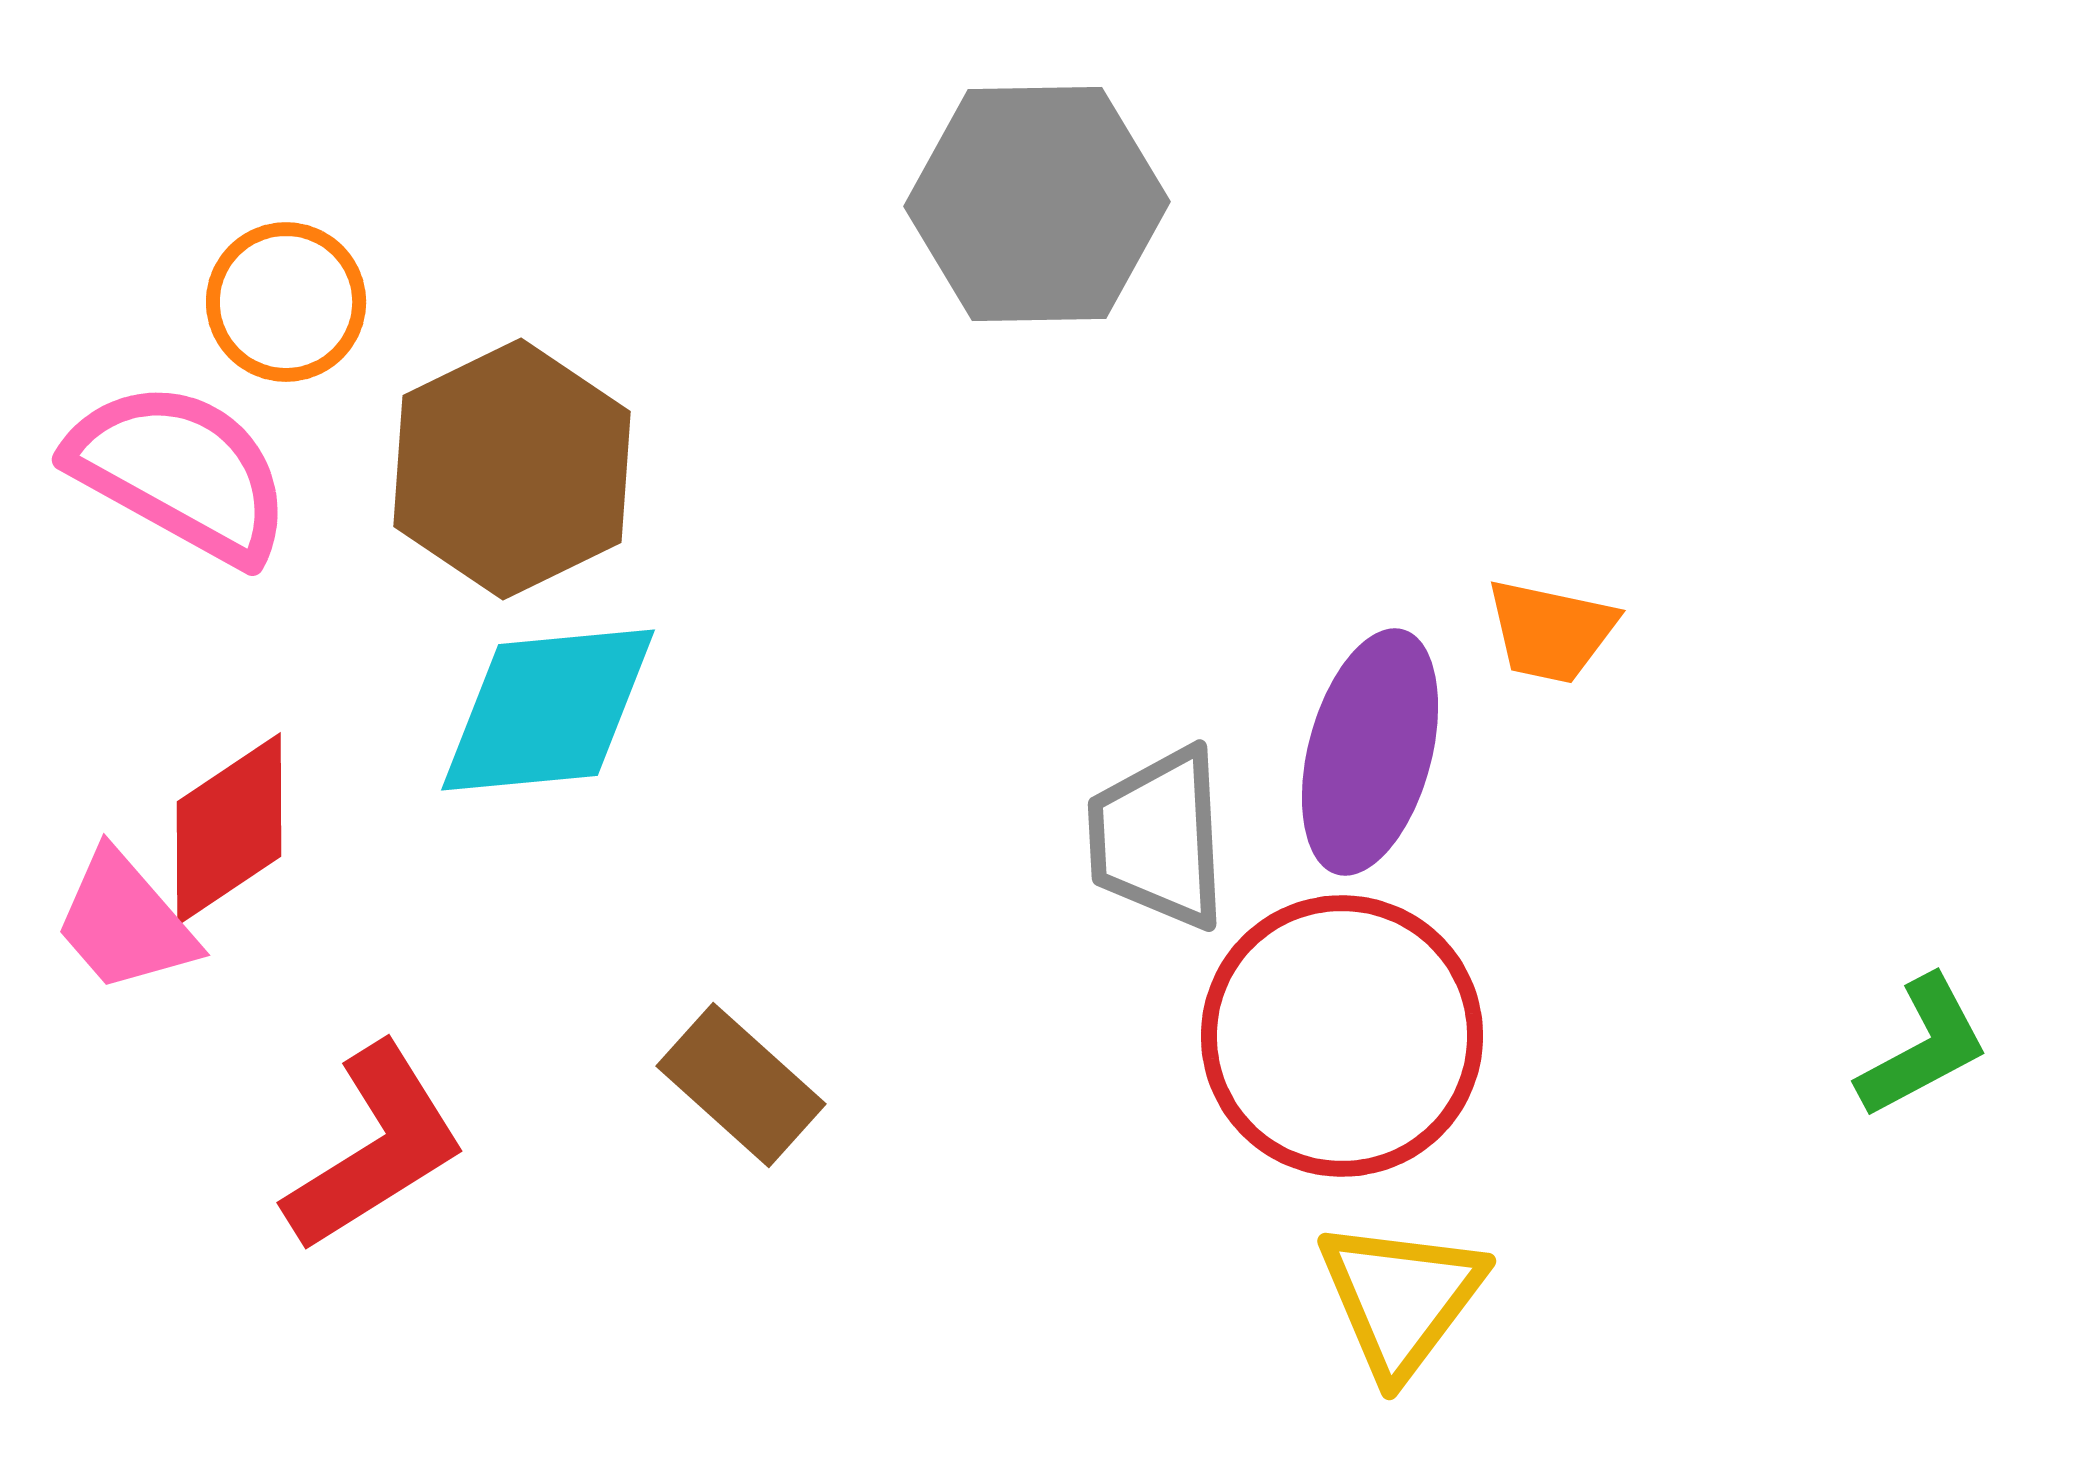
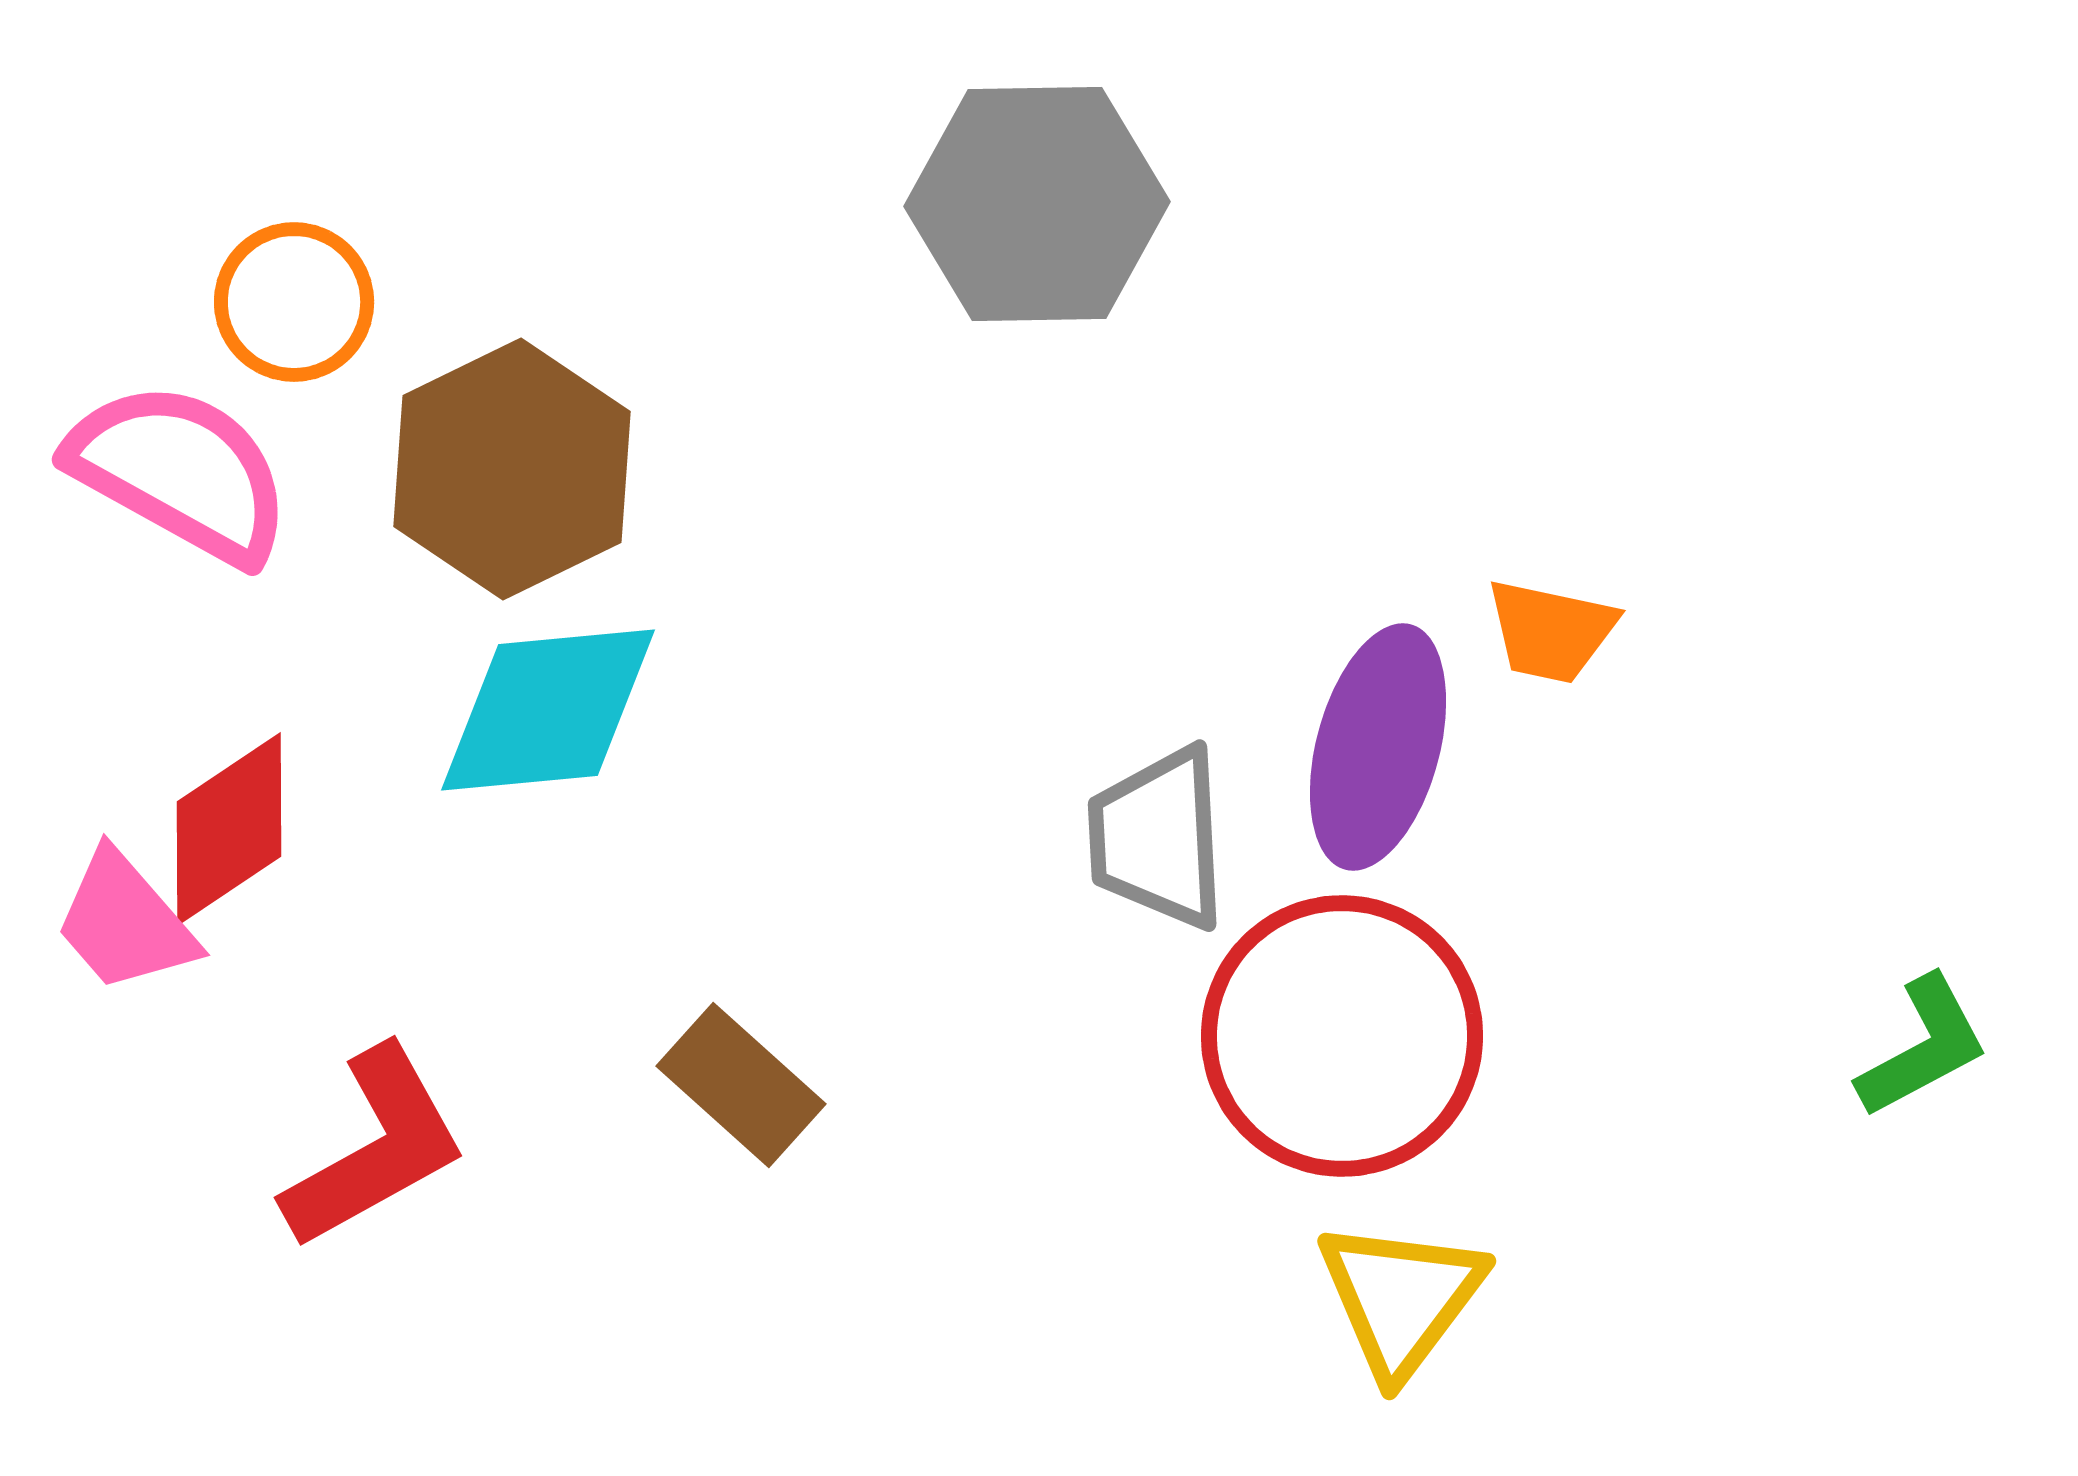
orange circle: moved 8 px right
purple ellipse: moved 8 px right, 5 px up
red L-shape: rotated 3 degrees clockwise
